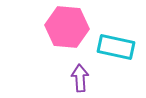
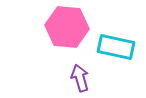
purple arrow: rotated 12 degrees counterclockwise
